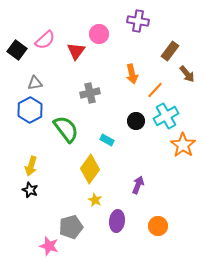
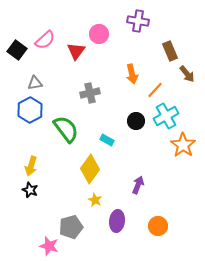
brown rectangle: rotated 60 degrees counterclockwise
